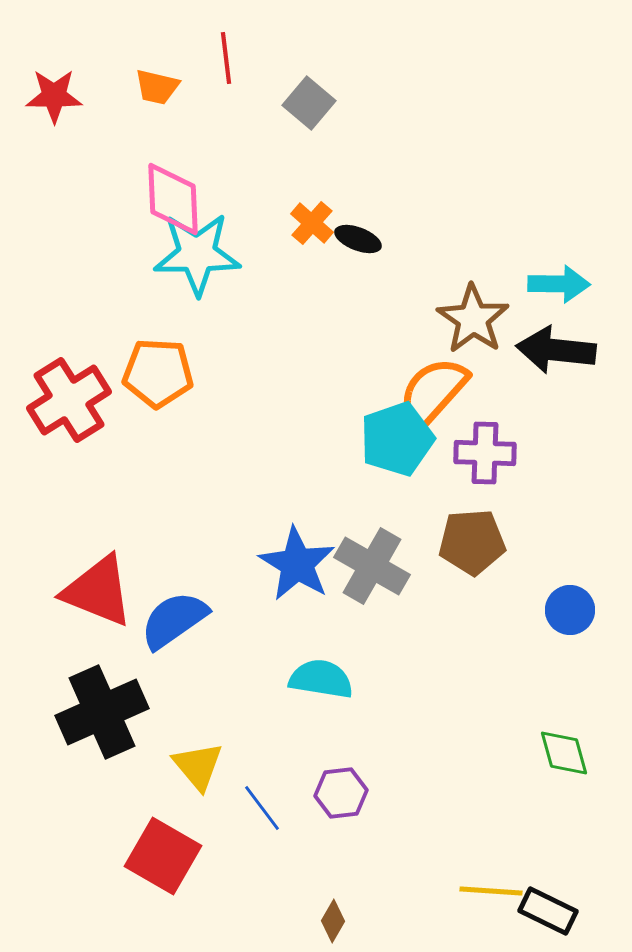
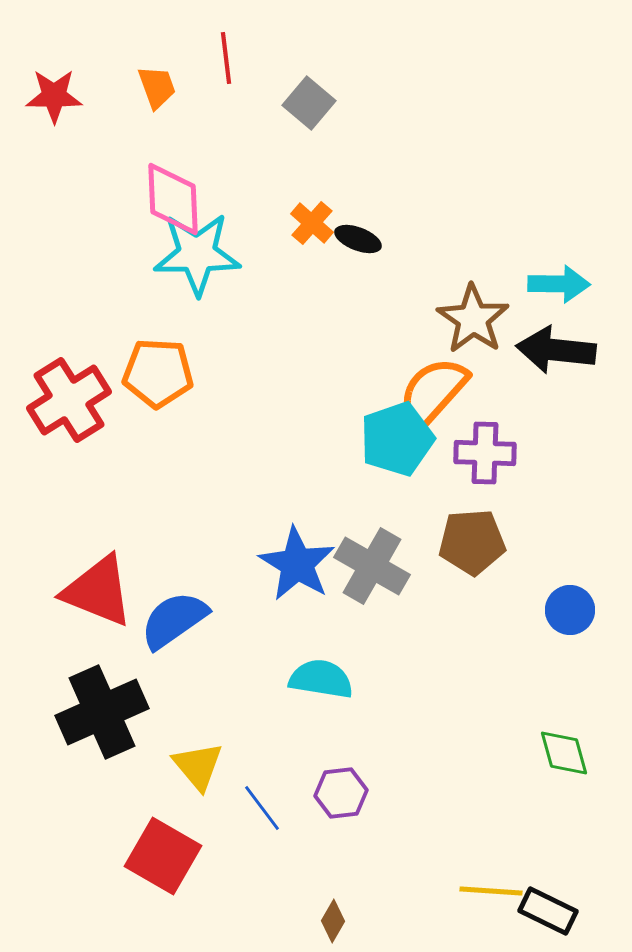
orange trapezoid: rotated 123 degrees counterclockwise
